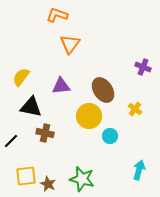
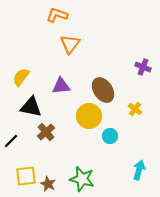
brown cross: moved 1 px right, 1 px up; rotated 36 degrees clockwise
